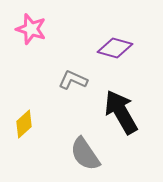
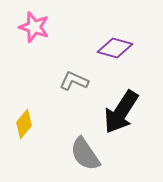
pink star: moved 3 px right, 2 px up
gray L-shape: moved 1 px right, 1 px down
black arrow: rotated 117 degrees counterclockwise
yellow diamond: rotated 8 degrees counterclockwise
